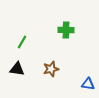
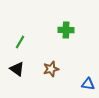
green line: moved 2 px left
black triangle: rotated 28 degrees clockwise
